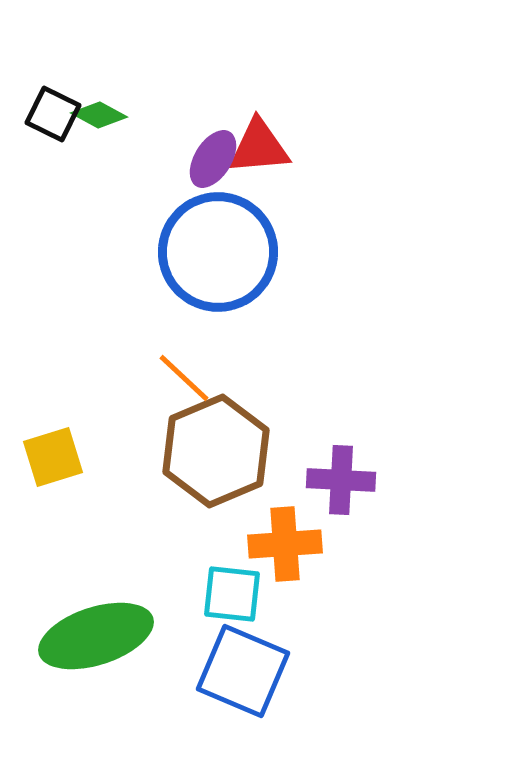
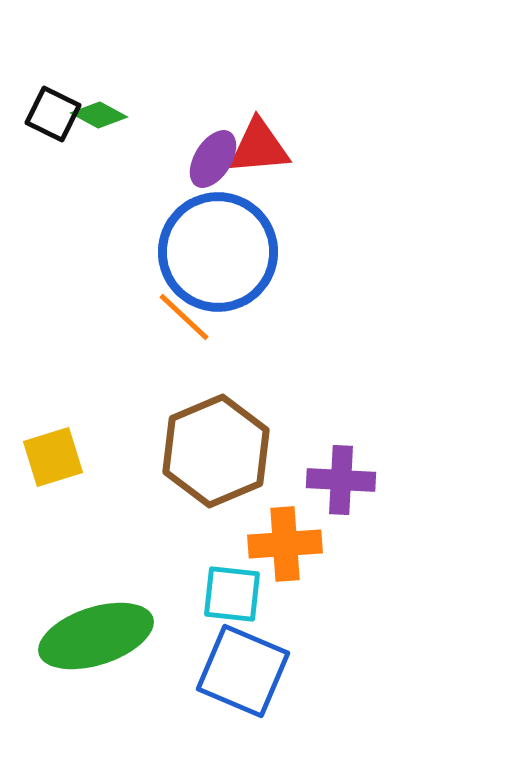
orange line: moved 61 px up
